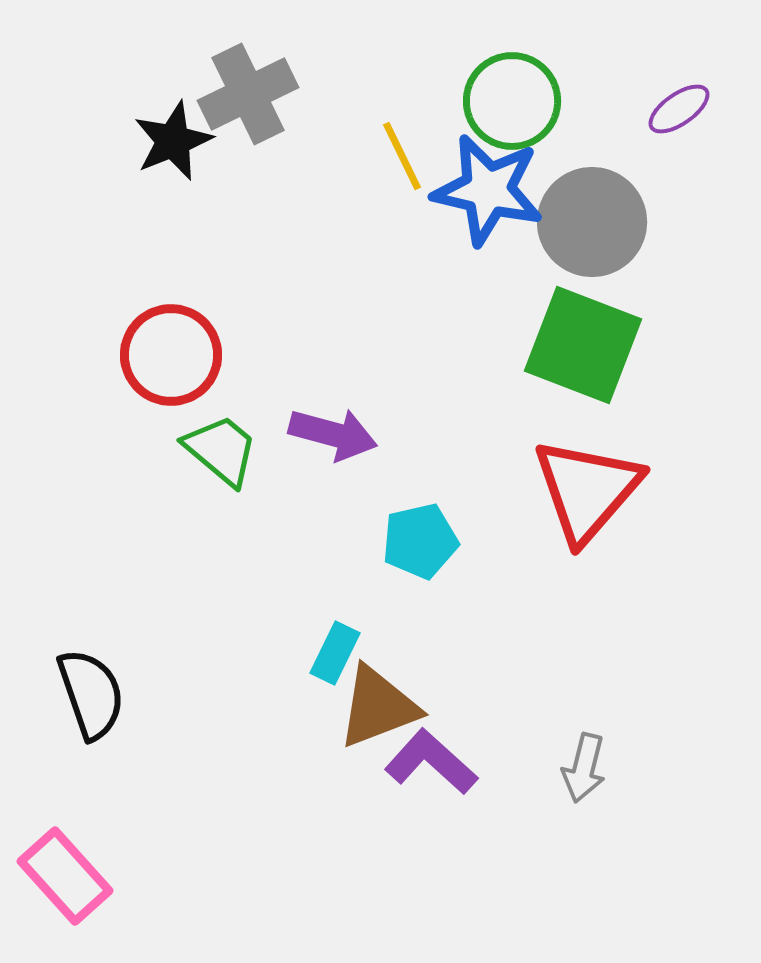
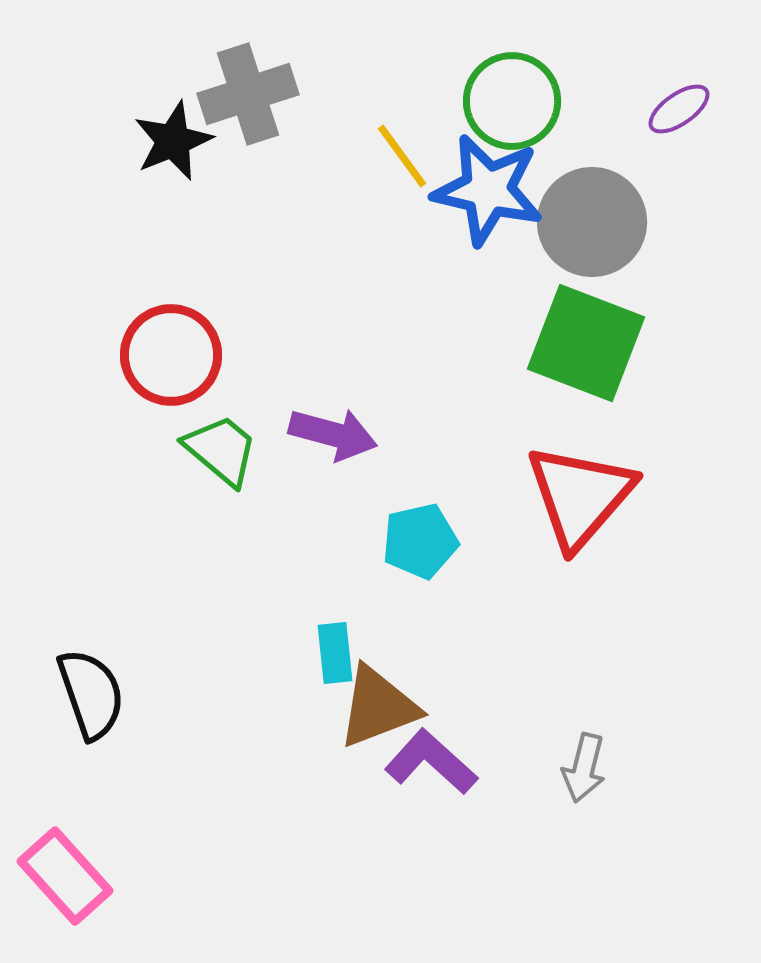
gray cross: rotated 8 degrees clockwise
yellow line: rotated 10 degrees counterclockwise
green square: moved 3 px right, 2 px up
red triangle: moved 7 px left, 6 px down
cyan rectangle: rotated 32 degrees counterclockwise
